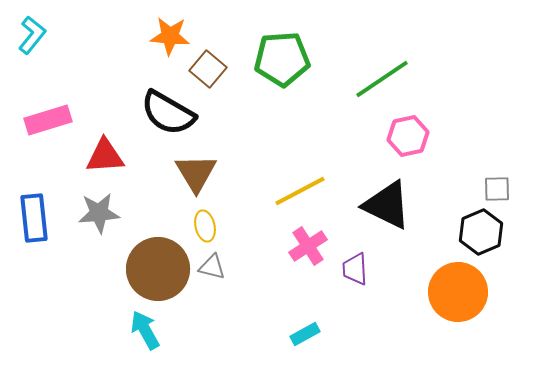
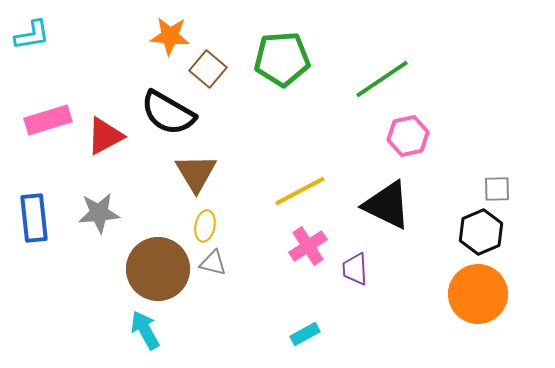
cyan L-shape: rotated 42 degrees clockwise
red triangle: moved 20 px up; rotated 24 degrees counterclockwise
yellow ellipse: rotated 24 degrees clockwise
gray triangle: moved 1 px right, 4 px up
orange circle: moved 20 px right, 2 px down
